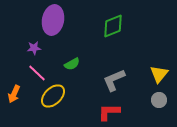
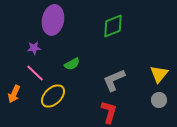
pink line: moved 2 px left
red L-shape: rotated 105 degrees clockwise
